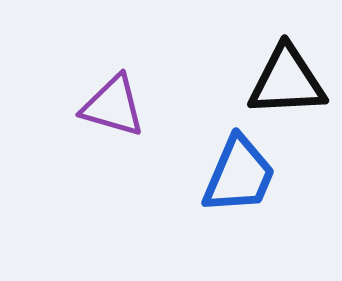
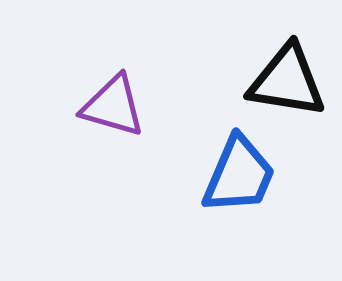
black triangle: rotated 12 degrees clockwise
